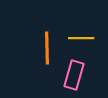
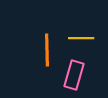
orange line: moved 2 px down
